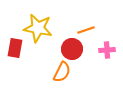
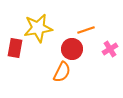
yellow star: rotated 20 degrees counterclockwise
pink cross: moved 3 px right, 1 px up; rotated 28 degrees counterclockwise
